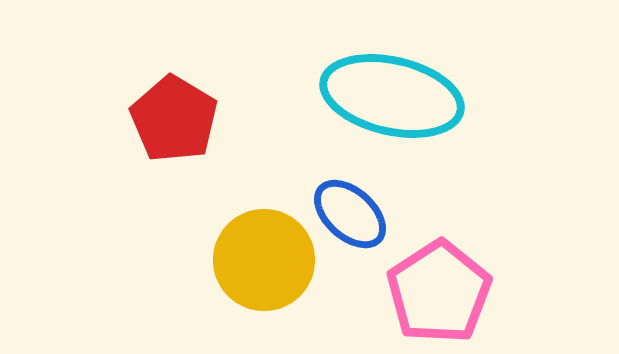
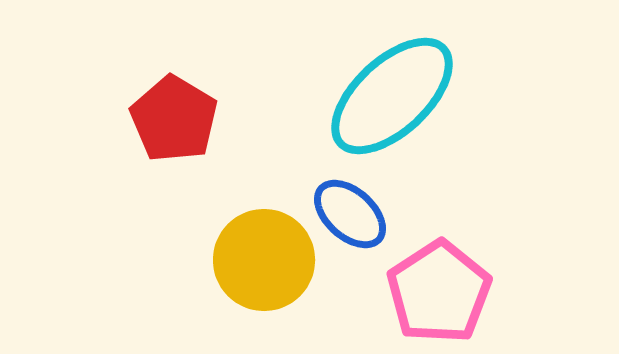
cyan ellipse: rotated 56 degrees counterclockwise
